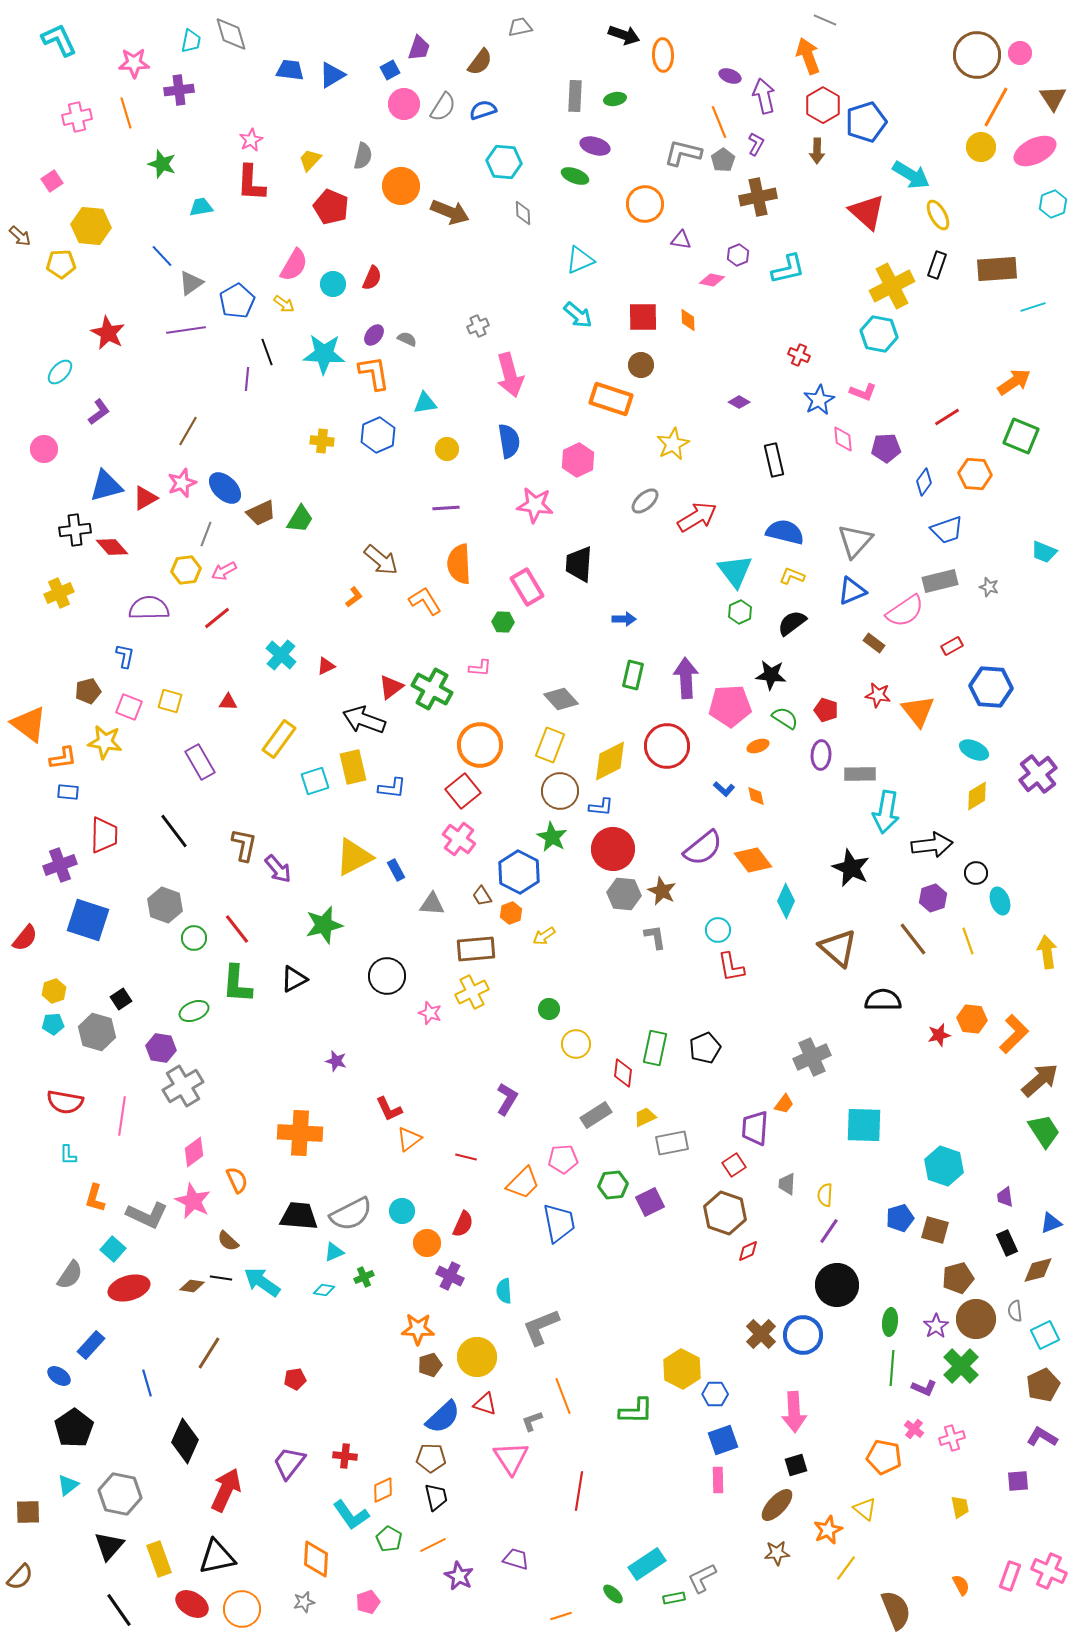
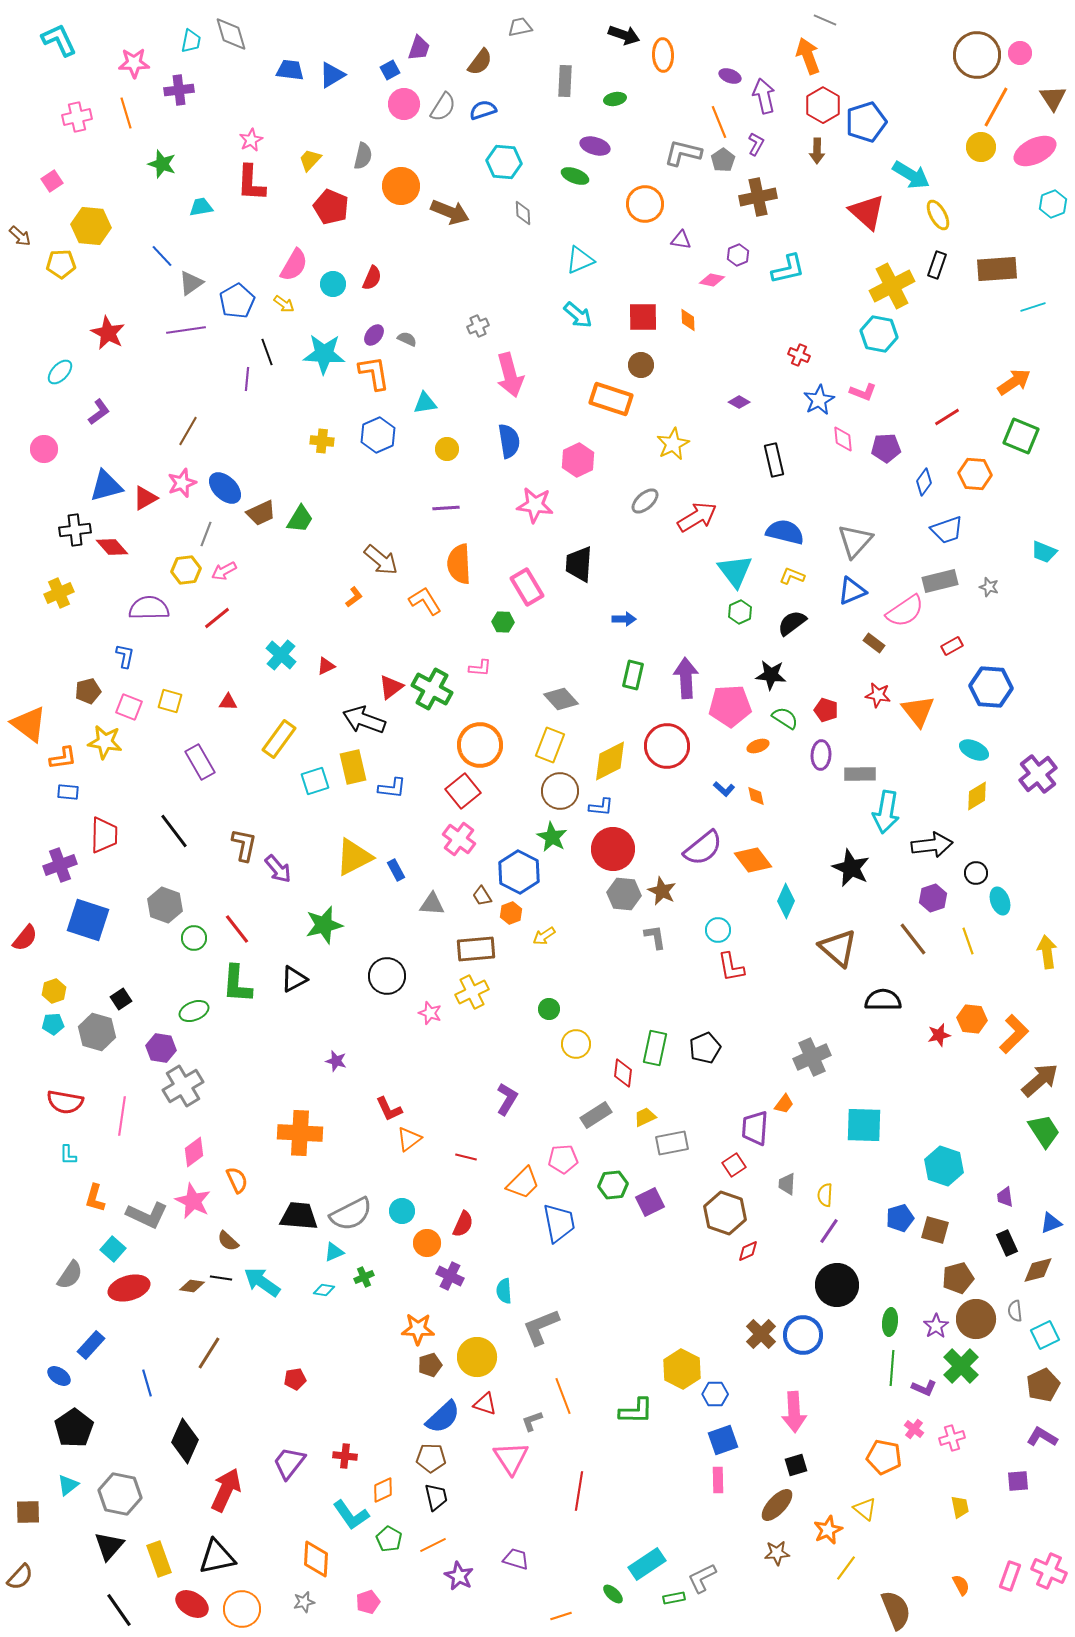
gray rectangle at (575, 96): moved 10 px left, 15 px up
